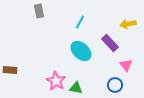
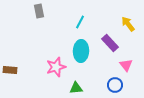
yellow arrow: rotated 63 degrees clockwise
cyan ellipse: rotated 50 degrees clockwise
pink star: moved 14 px up; rotated 24 degrees clockwise
green triangle: rotated 16 degrees counterclockwise
